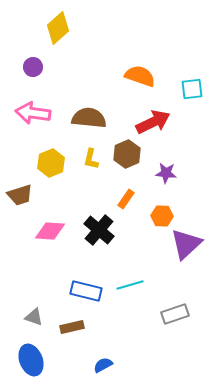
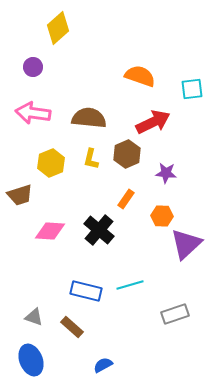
brown rectangle: rotated 55 degrees clockwise
